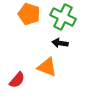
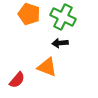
black arrow: rotated 14 degrees counterclockwise
